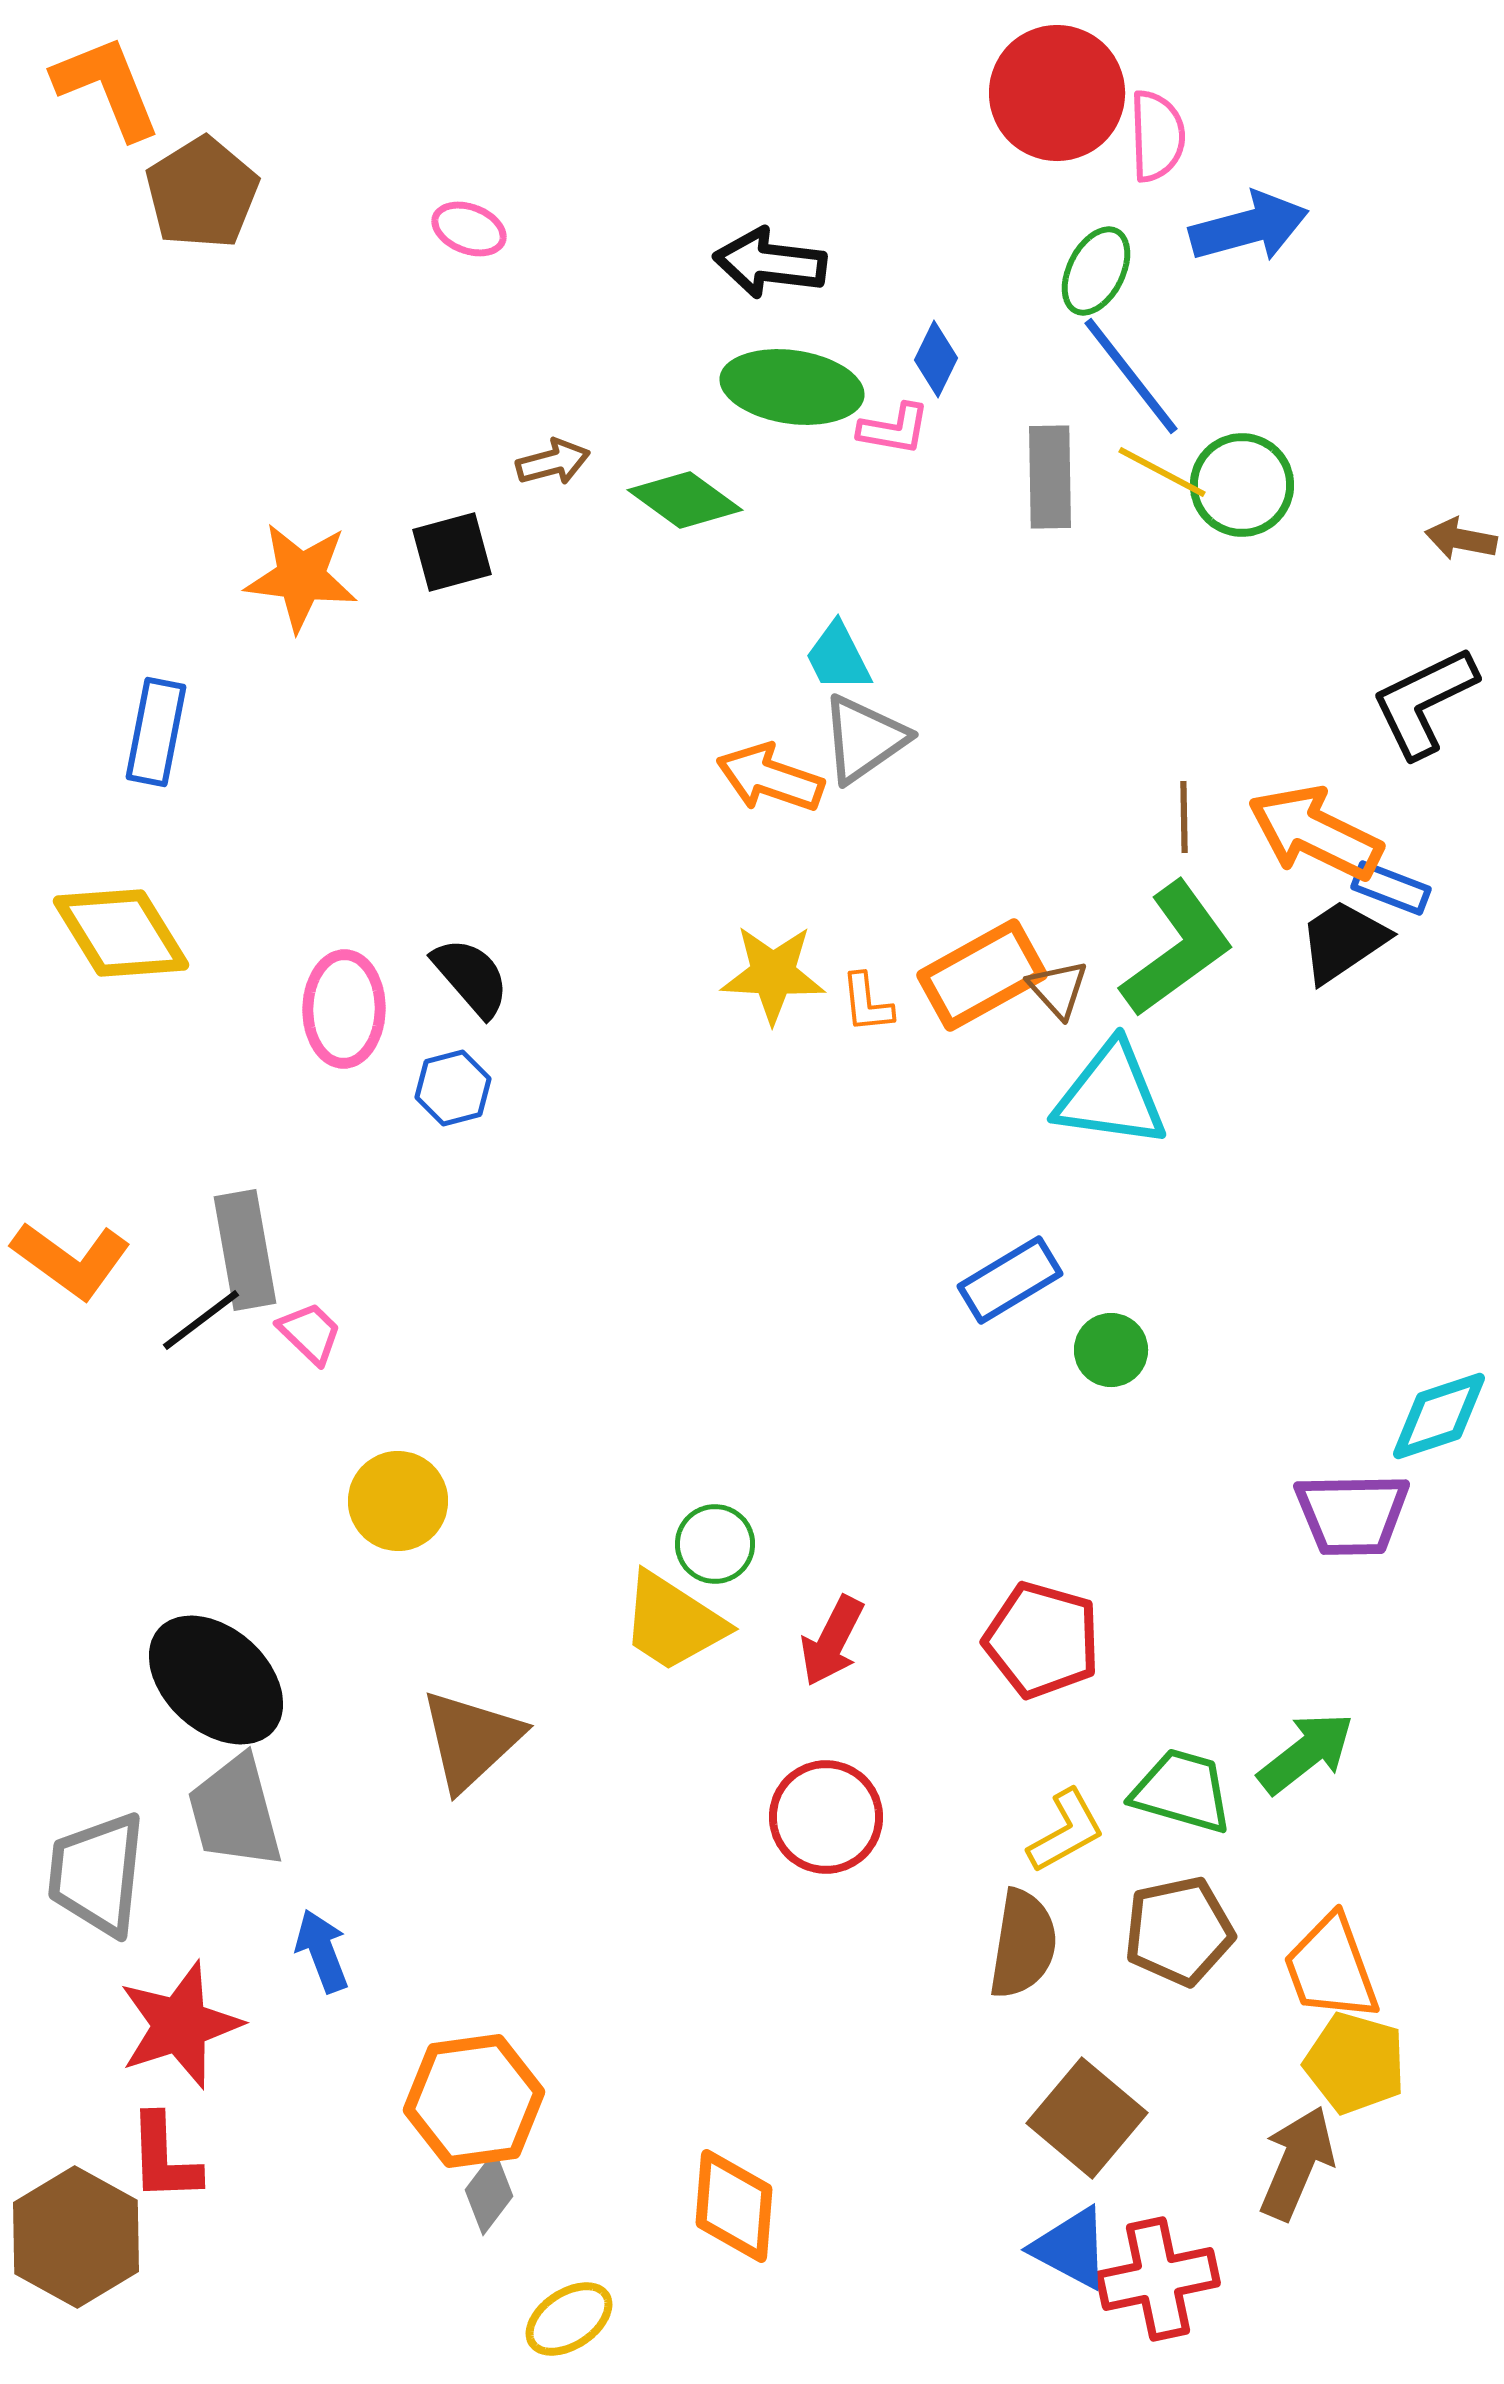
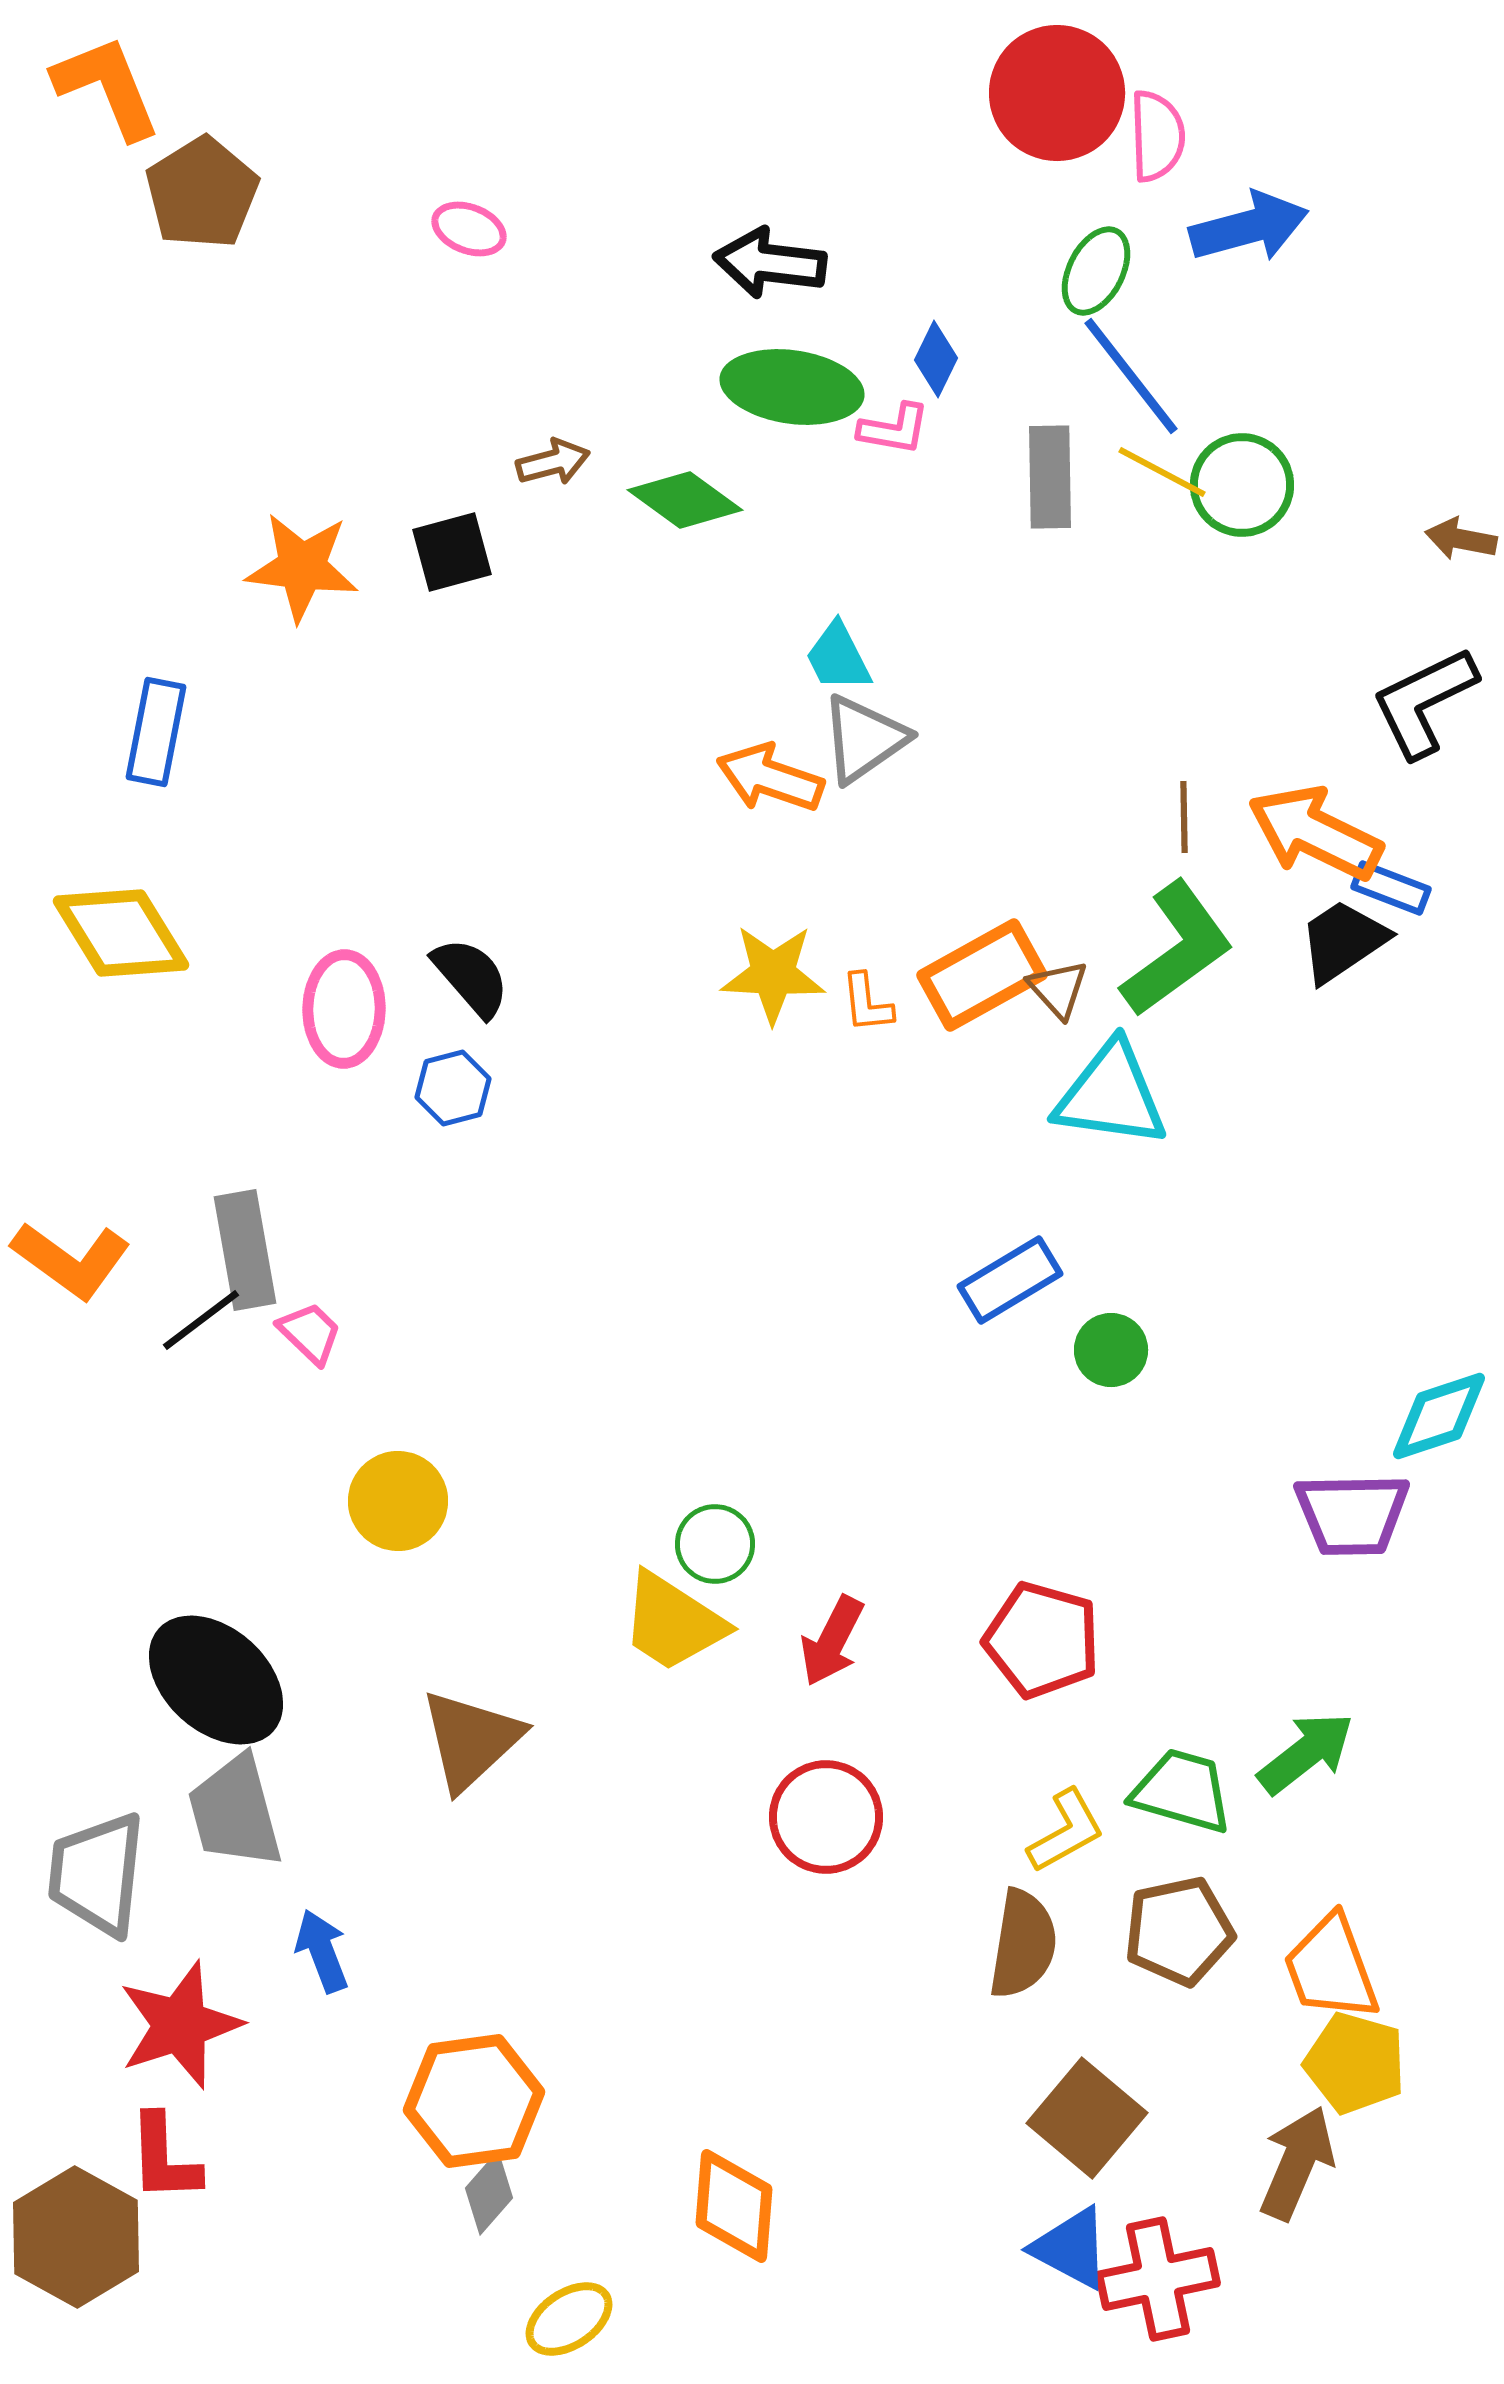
orange star at (301, 577): moved 1 px right, 10 px up
gray diamond at (489, 2193): rotated 4 degrees clockwise
